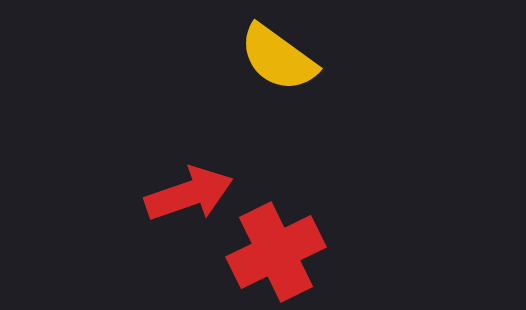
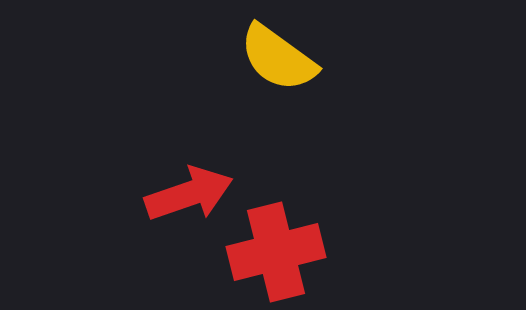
red cross: rotated 12 degrees clockwise
